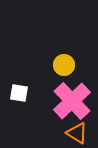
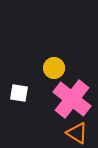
yellow circle: moved 10 px left, 3 px down
pink cross: moved 2 px up; rotated 9 degrees counterclockwise
